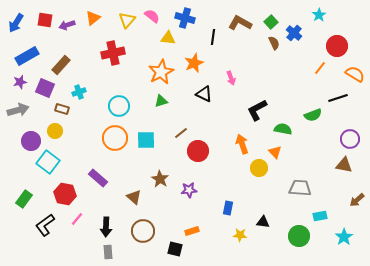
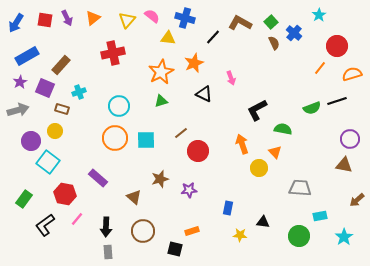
purple arrow at (67, 25): moved 7 px up; rotated 98 degrees counterclockwise
black line at (213, 37): rotated 35 degrees clockwise
orange semicircle at (355, 74): moved 3 px left; rotated 48 degrees counterclockwise
purple star at (20, 82): rotated 16 degrees counterclockwise
black line at (338, 98): moved 1 px left, 3 px down
green semicircle at (313, 115): moved 1 px left, 7 px up
brown star at (160, 179): rotated 24 degrees clockwise
